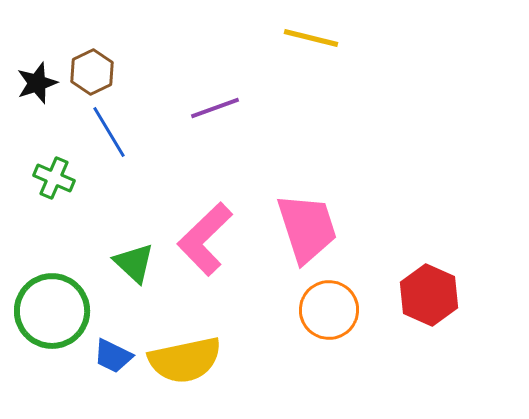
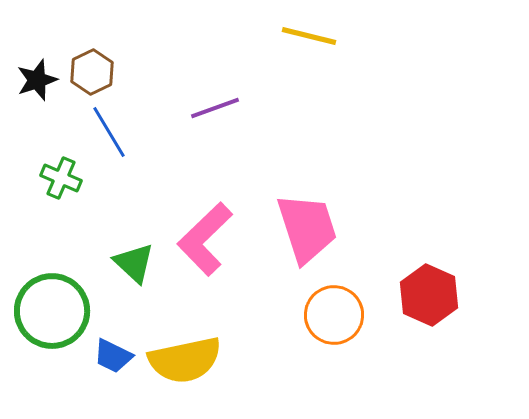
yellow line: moved 2 px left, 2 px up
black star: moved 3 px up
green cross: moved 7 px right
orange circle: moved 5 px right, 5 px down
